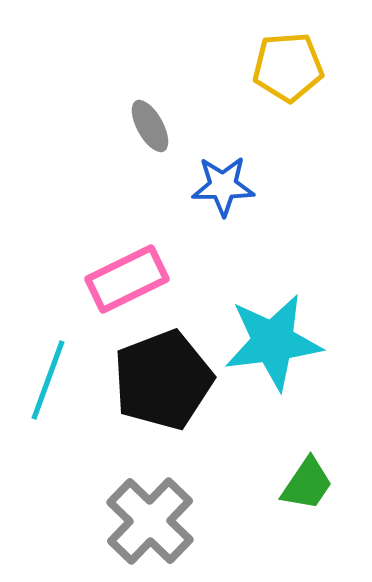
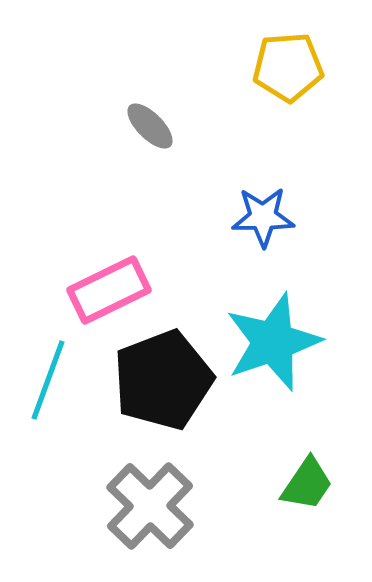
gray ellipse: rotated 16 degrees counterclockwise
blue star: moved 40 px right, 31 px down
pink rectangle: moved 18 px left, 11 px down
cyan star: rotated 12 degrees counterclockwise
gray cross: moved 15 px up
